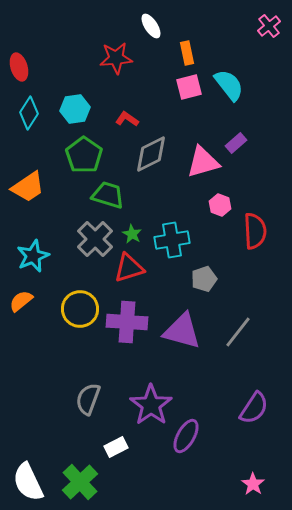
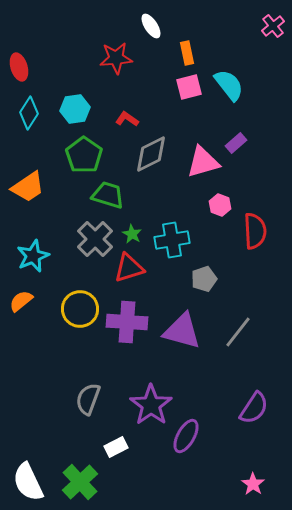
pink cross: moved 4 px right
